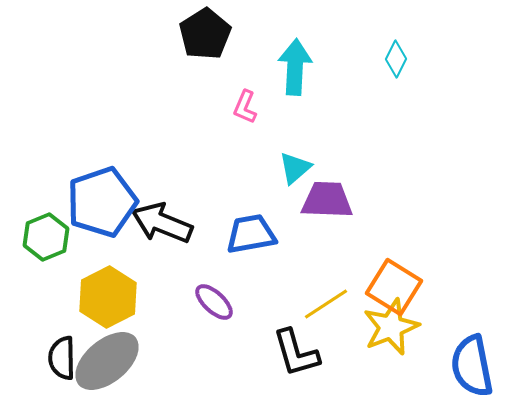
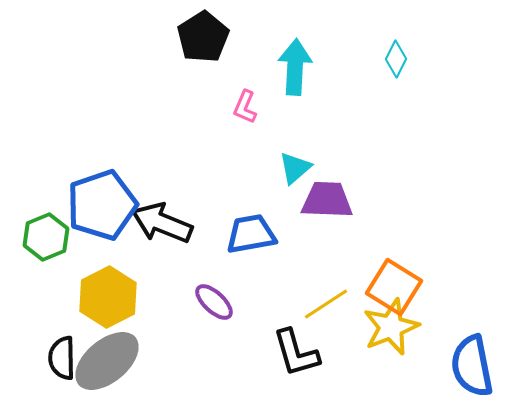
black pentagon: moved 2 px left, 3 px down
blue pentagon: moved 3 px down
